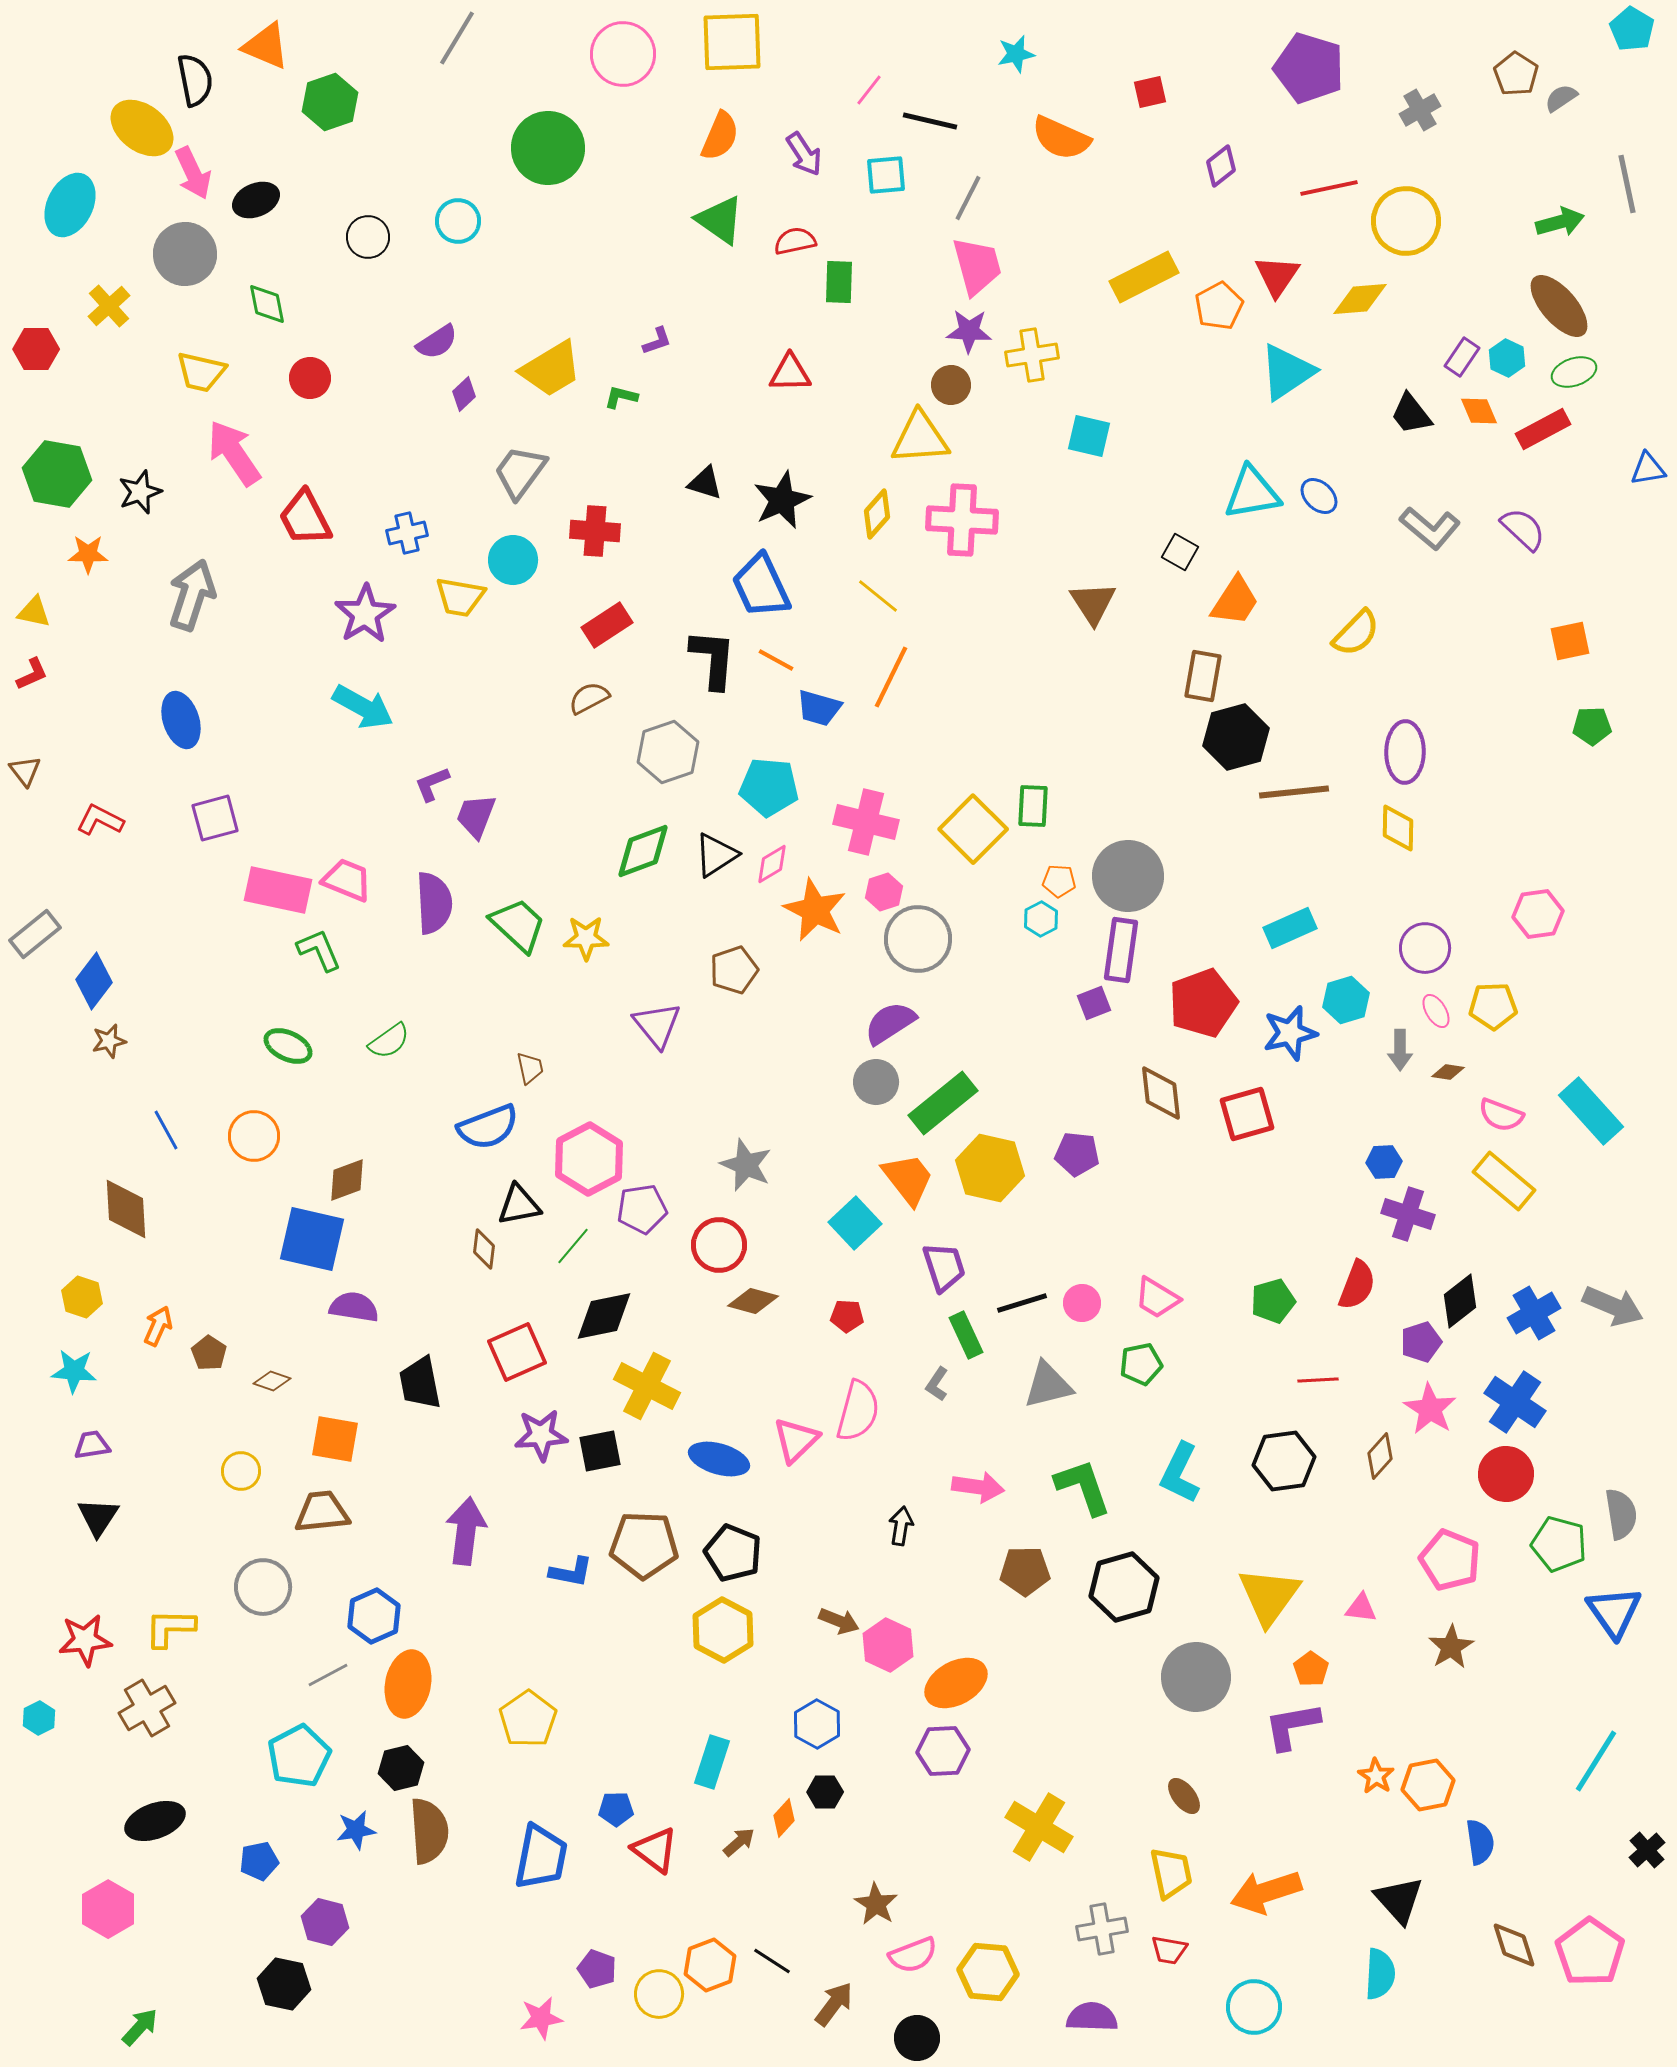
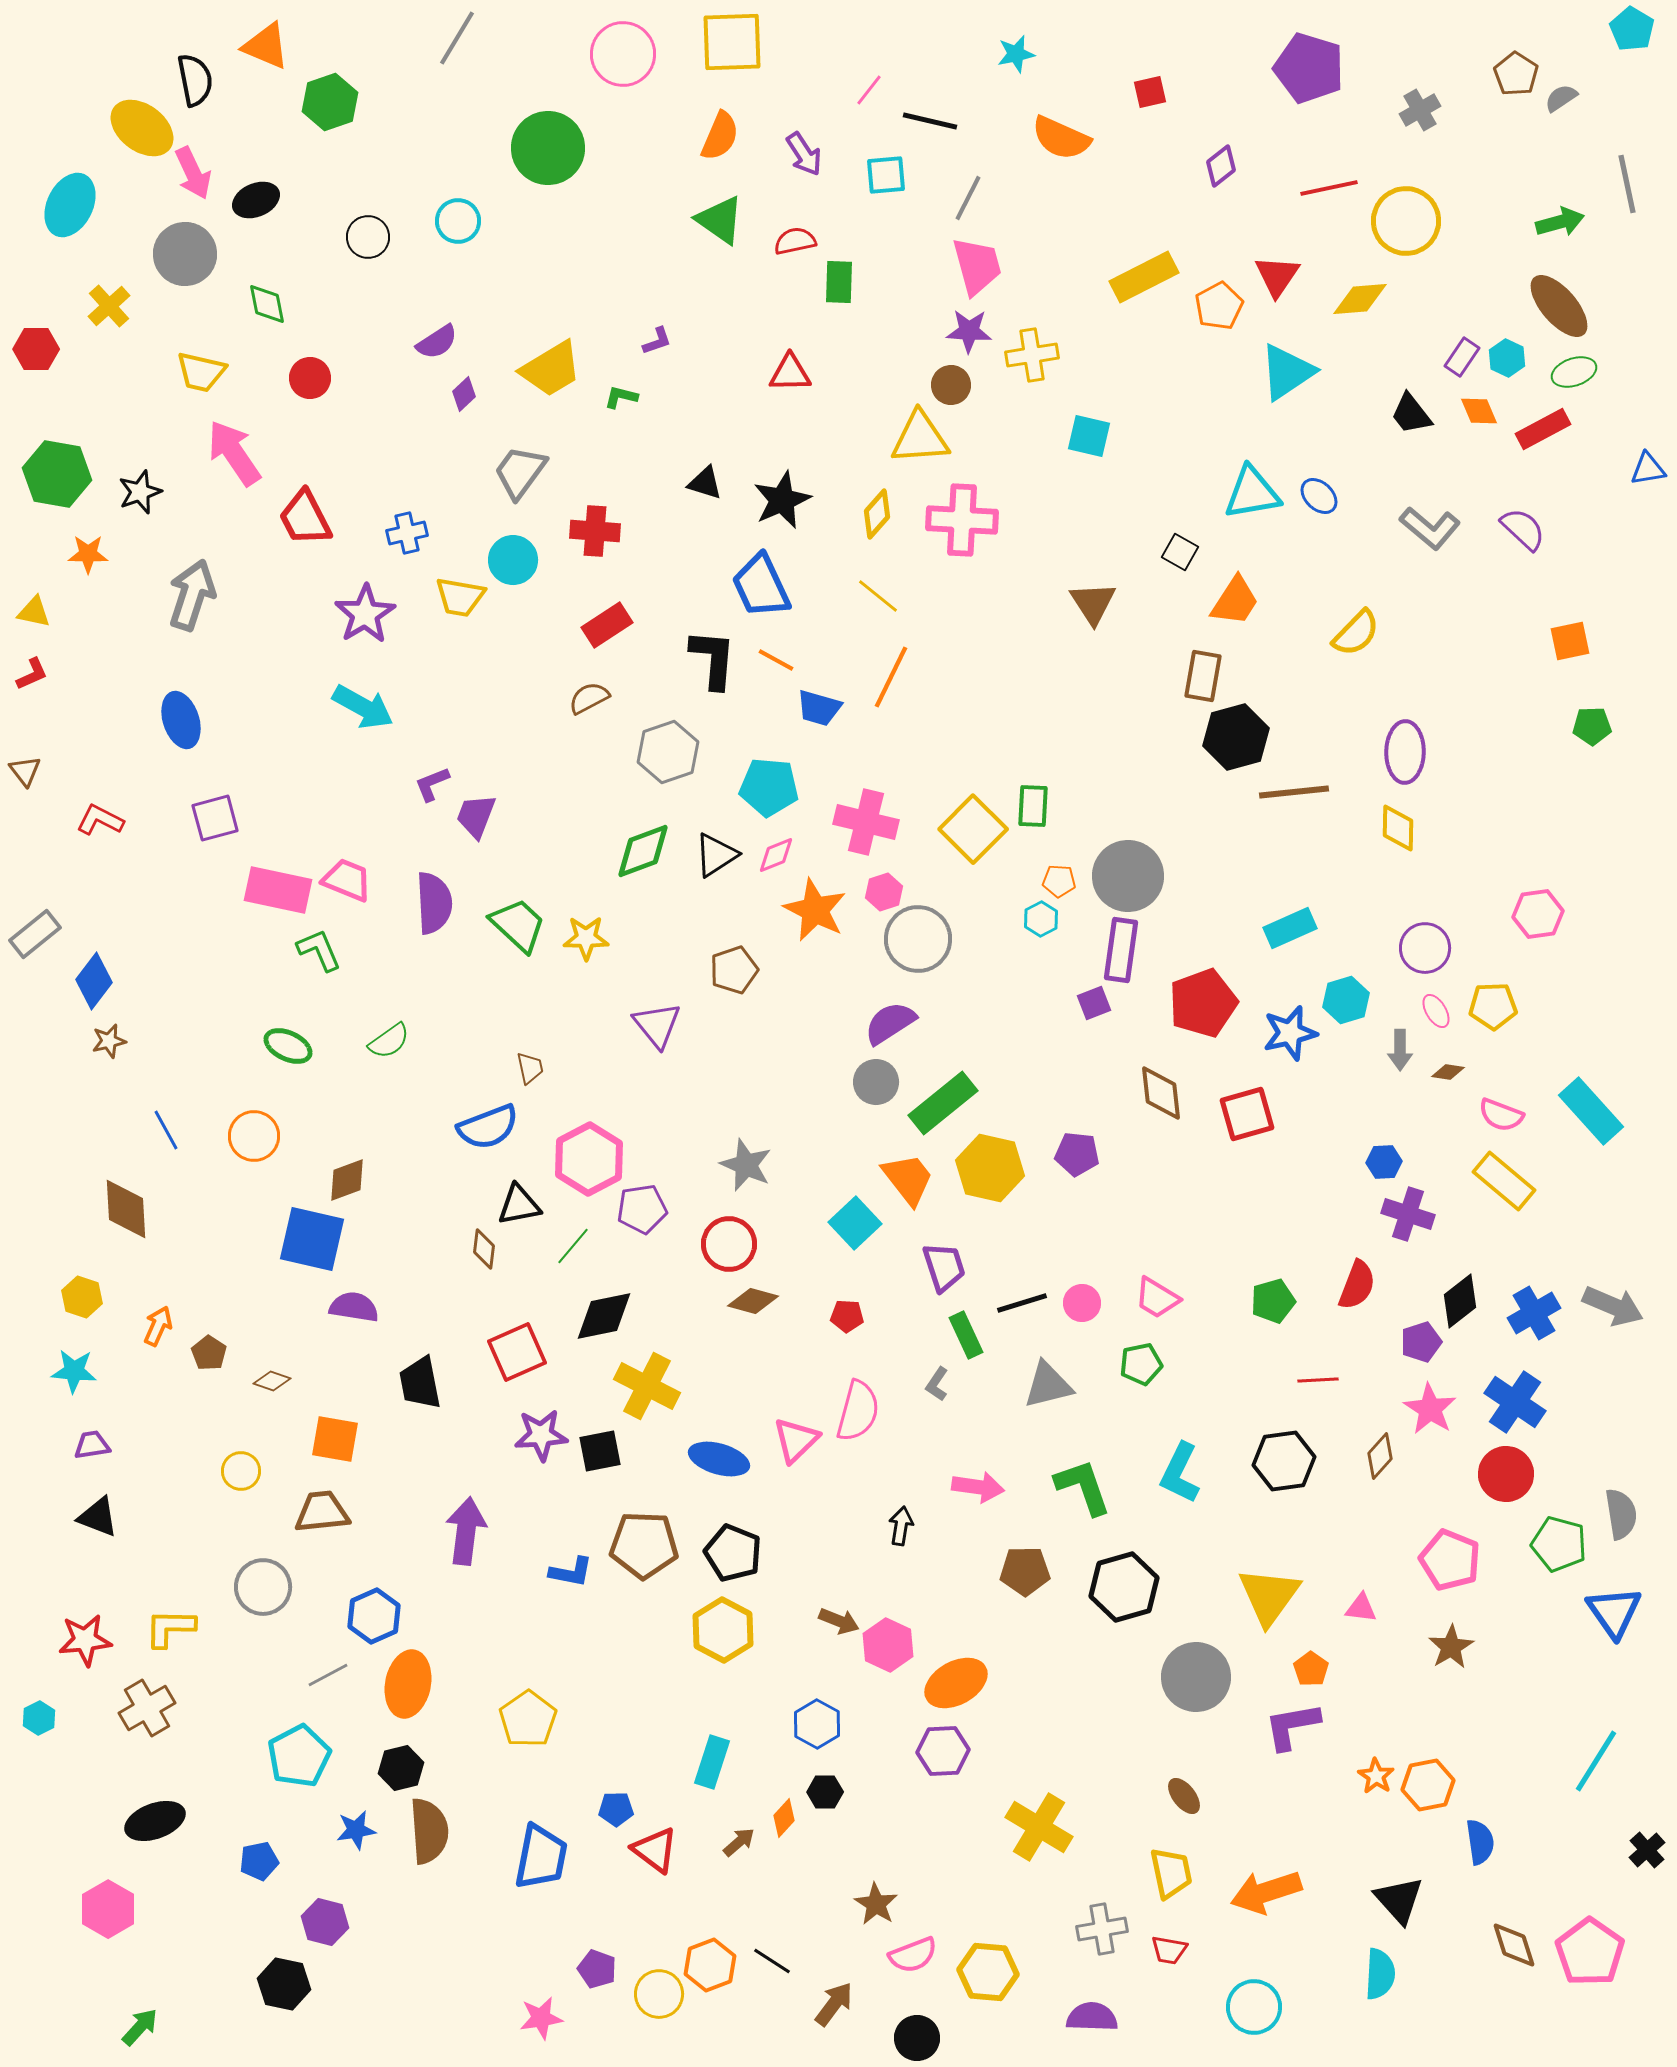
pink diamond at (772, 864): moved 4 px right, 9 px up; rotated 9 degrees clockwise
red circle at (719, 1245): moved 10 px right, 1 px up
black triangle at (98, 1517): rotated 42 degrees counterclockwise
